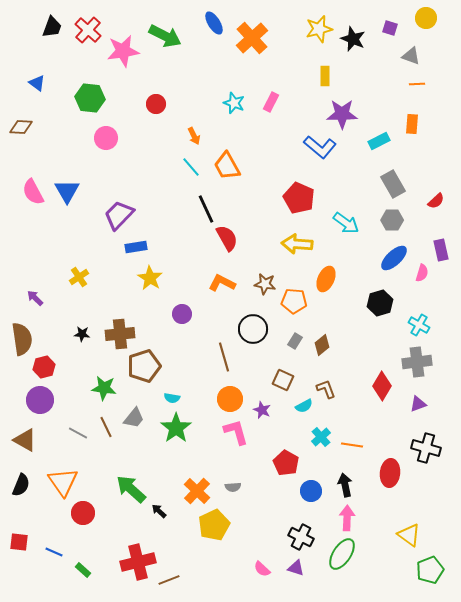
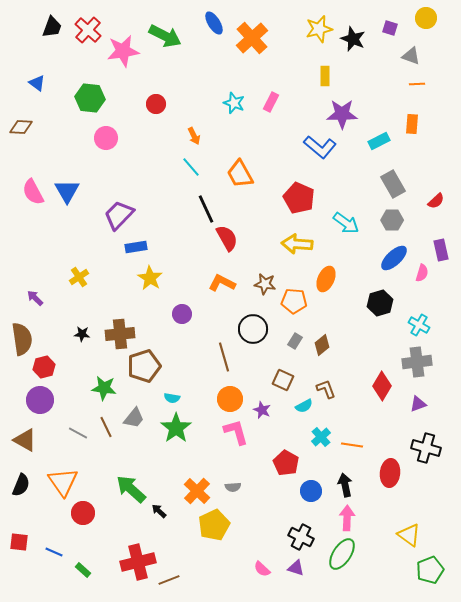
orange trapezoid at (227, 166): moved 13 px right, 8 px down
